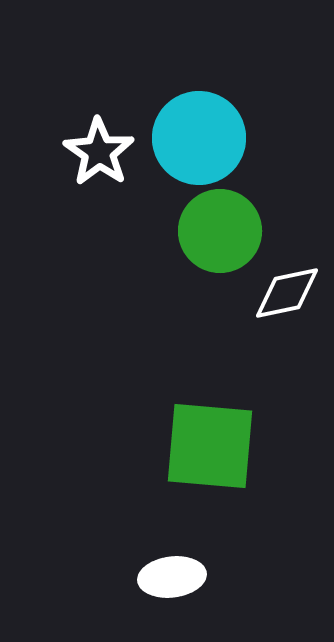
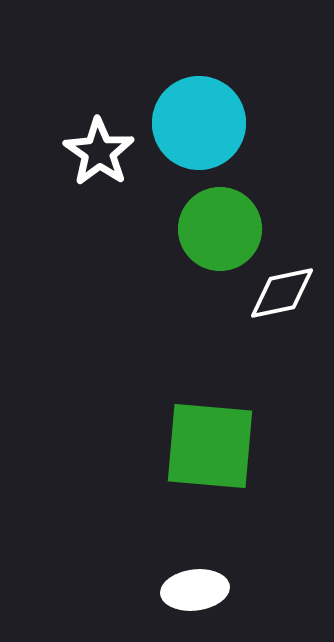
cyan circle: moved 15 px up
green circle: moved 2 px up
white diamond: moved 5 px left
white ellipse: moved 23 px right, 13 px down
